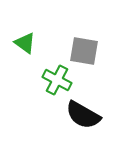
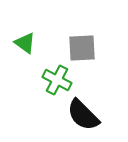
gray square: moved 2 px left, 3 px up; rotated 12 degrees counterclockwise
black semicircle: rotated 15 degrees clockwise
